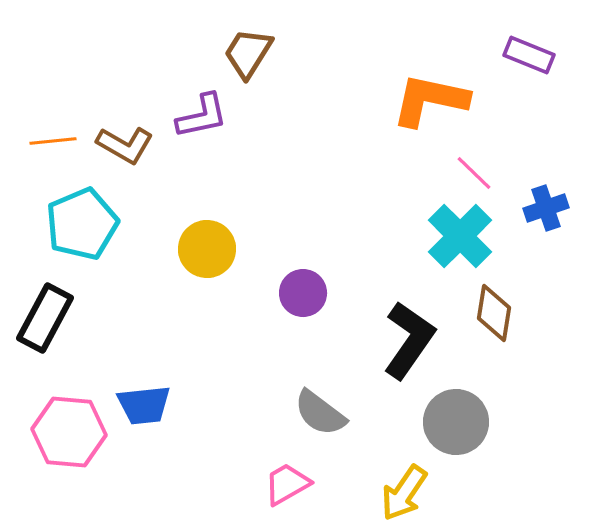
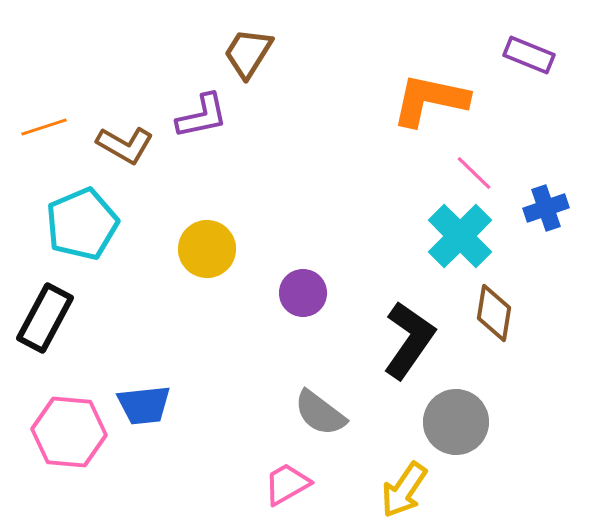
orange line: moved 9 px left, 14 px up; rotated 12 degrees counterclockwise
yellow arrow: moved 3 px up
